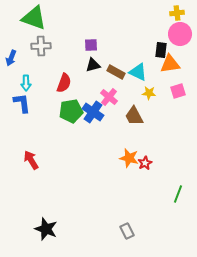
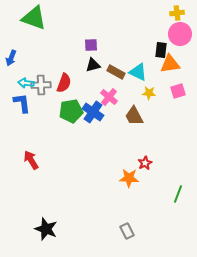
gray cross: moved 39 px down
cyan arrow: rotated 98 degrees clockwise
orange star: moved 20 px down; rotated 12 degrees counterclockwise
